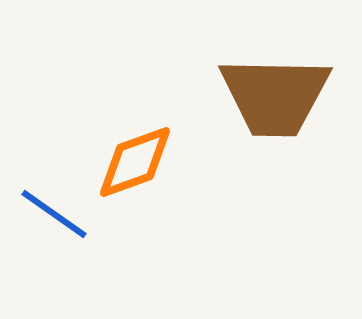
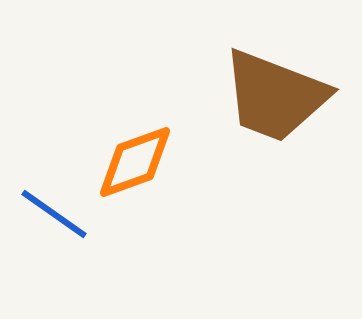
brown trapezoid: rotated 20 degrees clockwise
